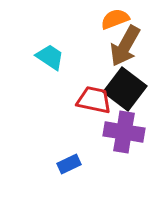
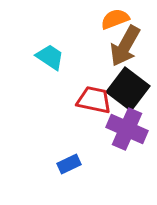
black square: moved 3 px right
purple cross: moved 3 px right, 3 px up; rotated 15 degrees clockwise
